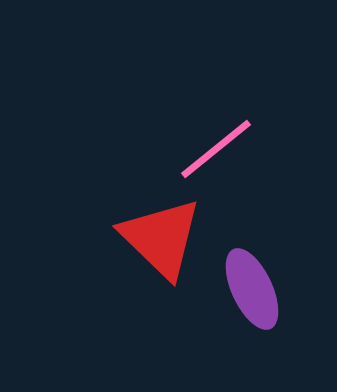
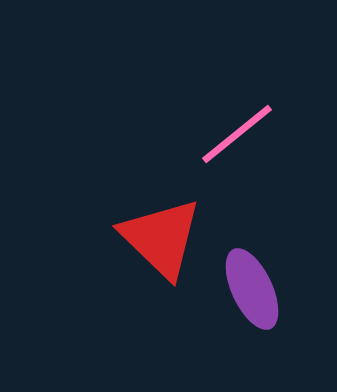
pink line: moved 21 px right, 15 px up
